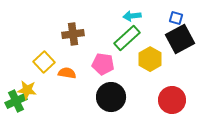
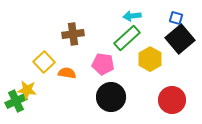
black square: rotated 12 degrees counterclockwise
